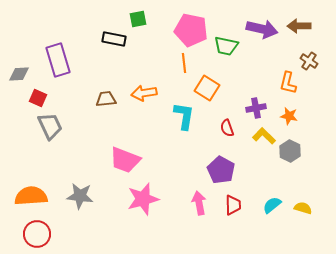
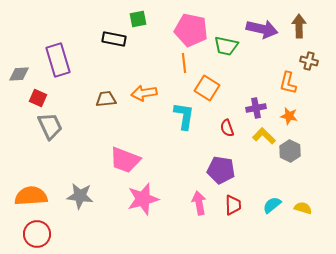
brown arrow: rotated 90 degrees clockwise
brown cross: rotated 18 degrees counterclockwise
purple pentagon: rotated 20 degrees counterclockwise
